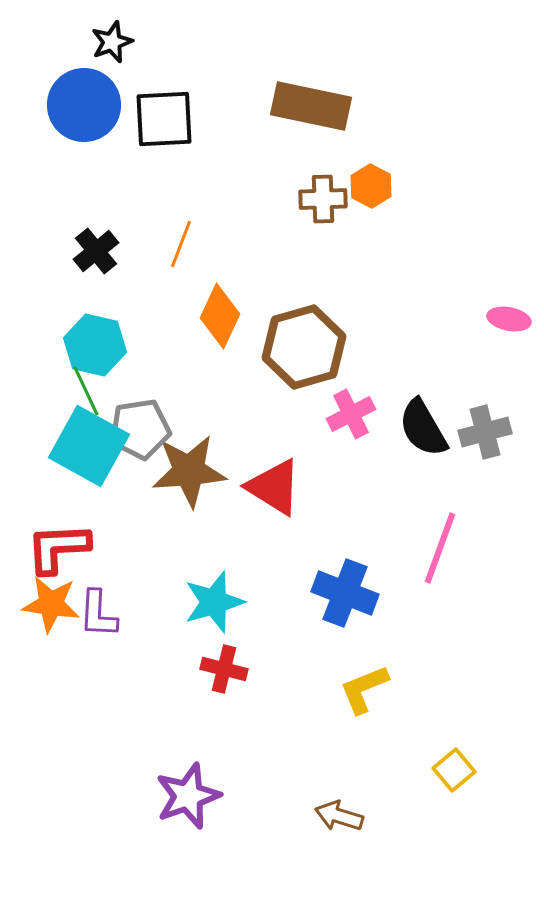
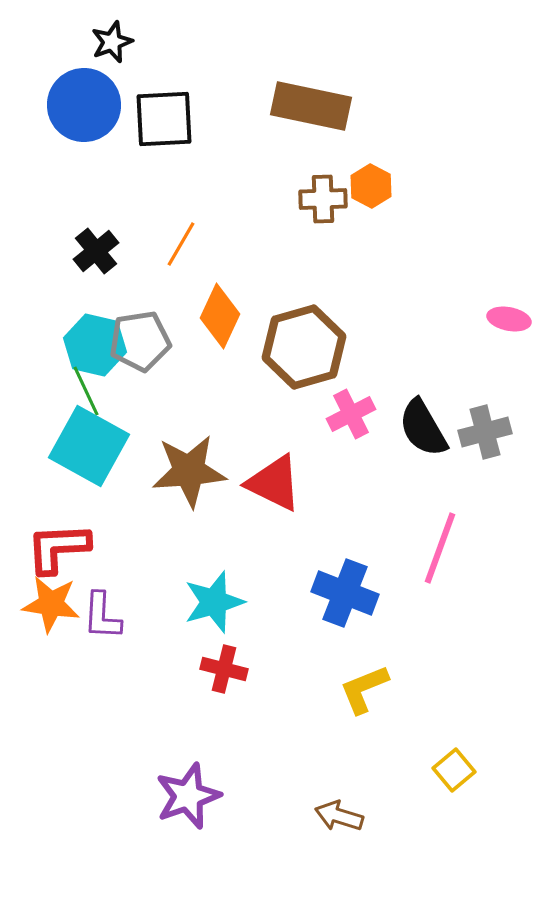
orange line: rotated 9 degrees clockwise
gray pentagon: moved 88 px up
red triangle: moved 4 px up; rotated 6 degrees counterclockwise
purple L-shape: moved 4 px right, 2 px down
